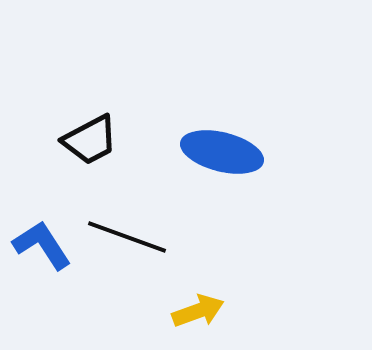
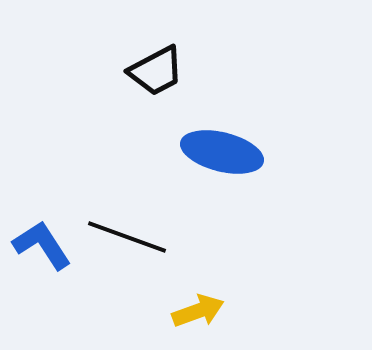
black trapezoid: moved 66 px right, 69 px up
